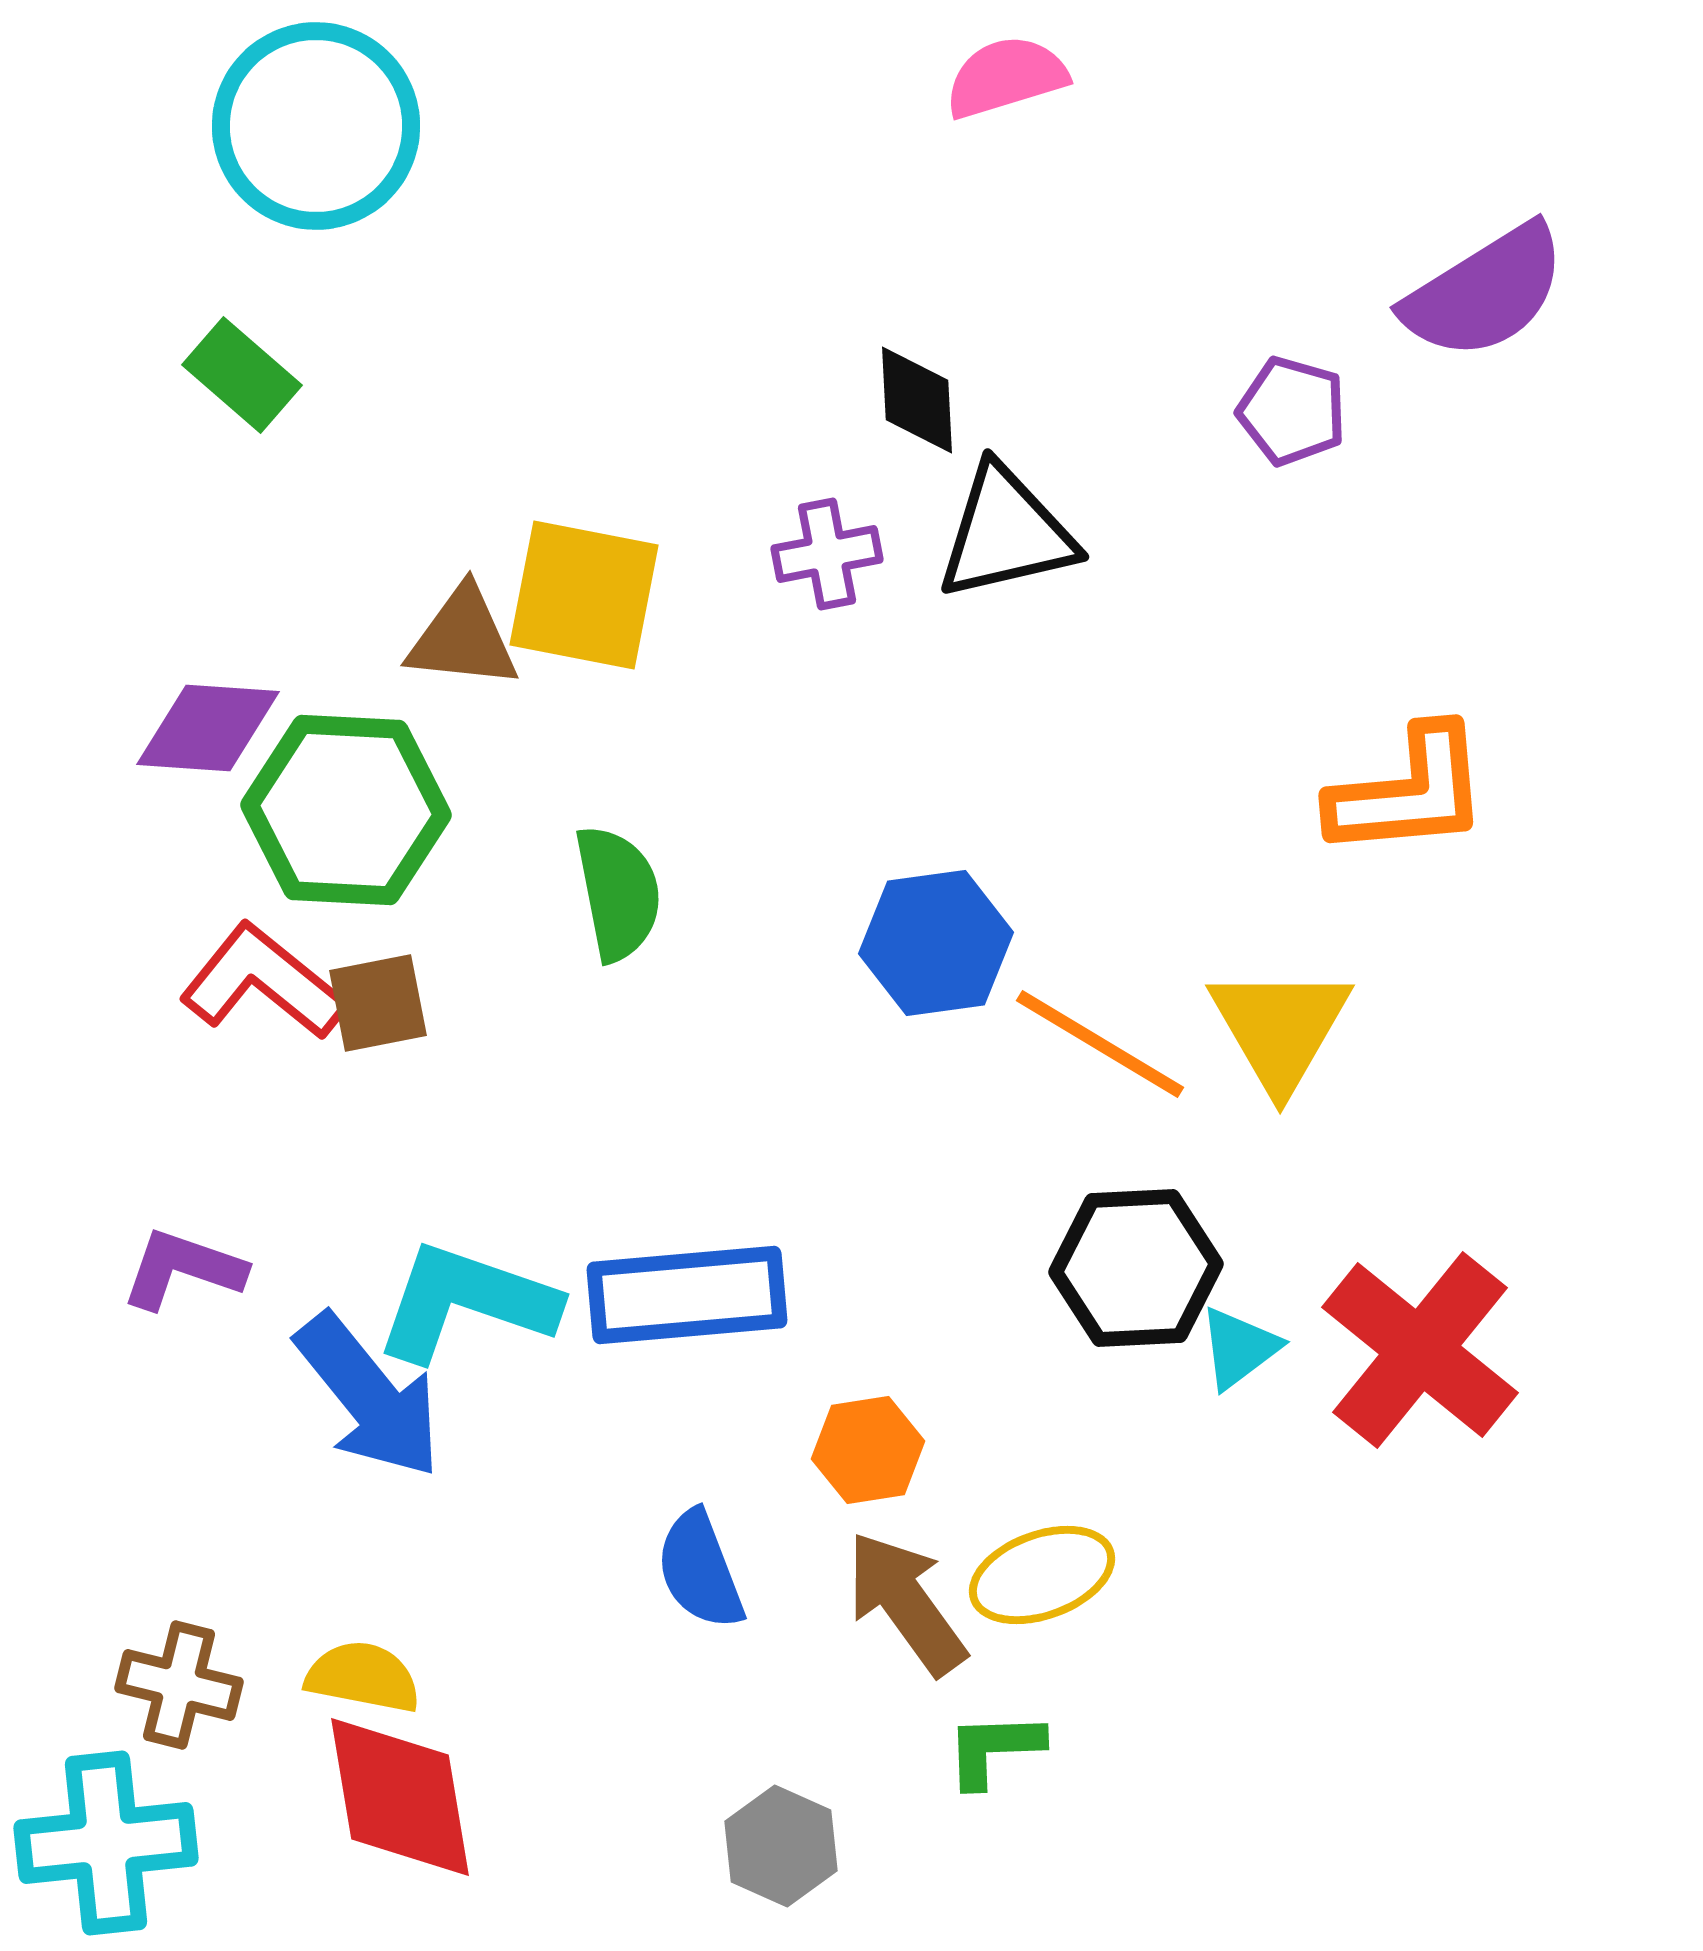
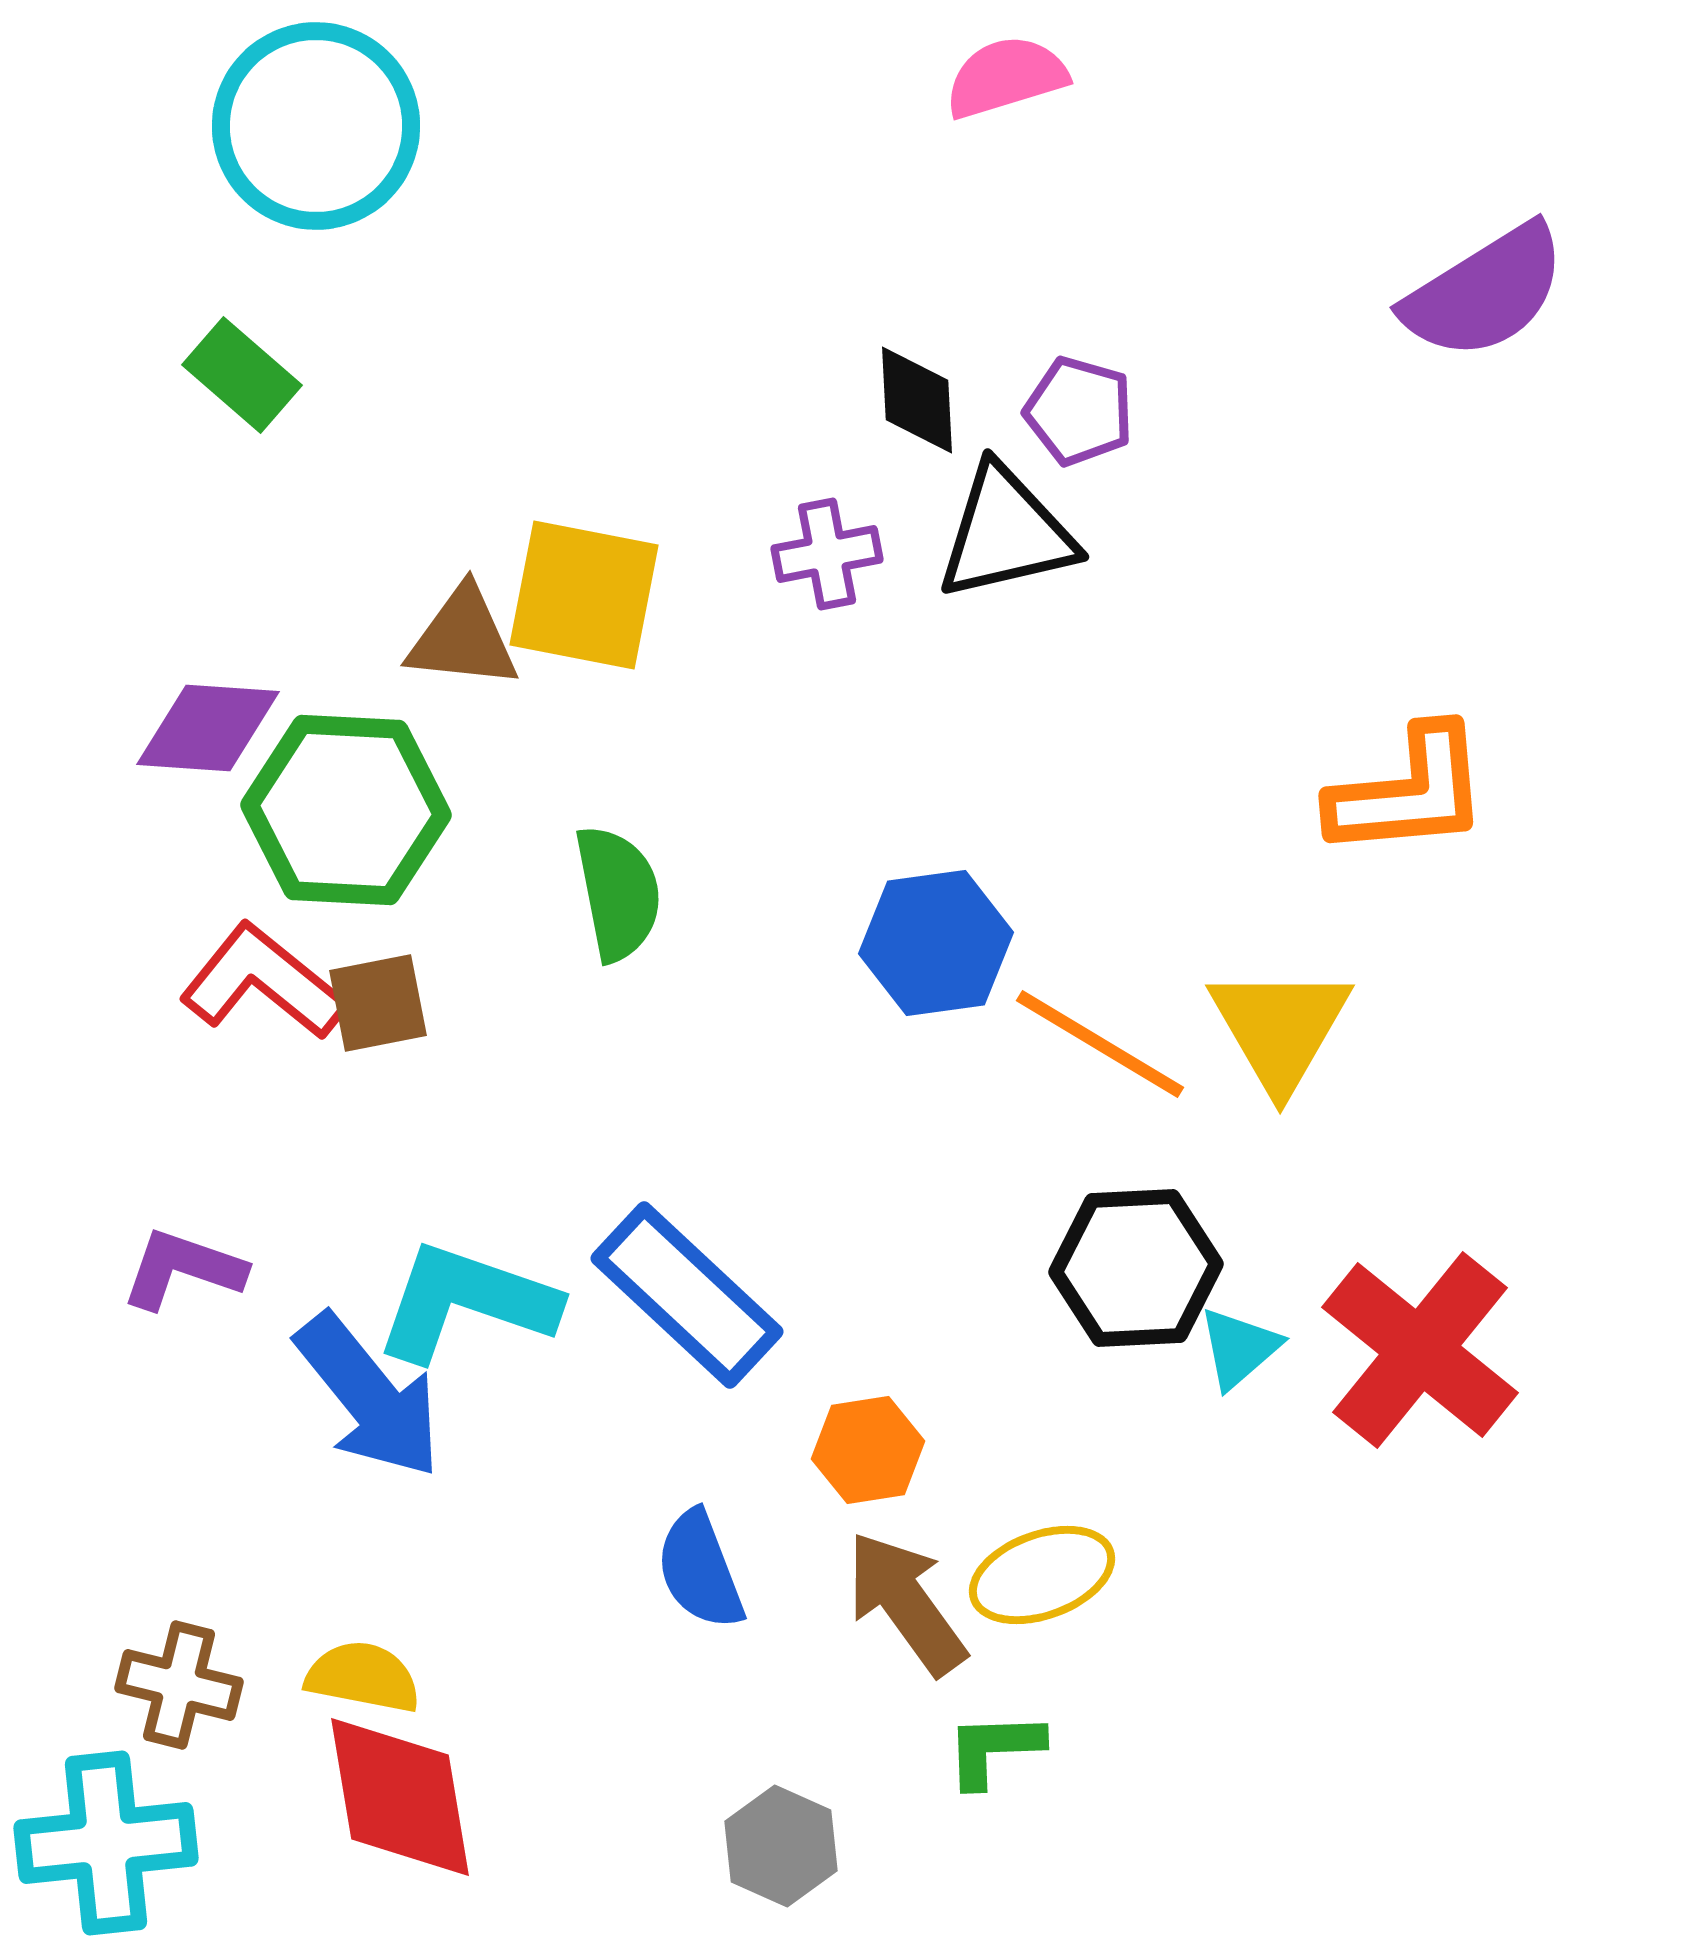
purple pentagon: moved 213 px left
blue rectangle: rotated 48 degrees clockwise
cyan triangle: rotated 4 degrees counterclockwise
